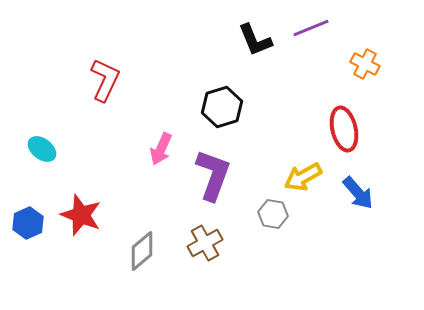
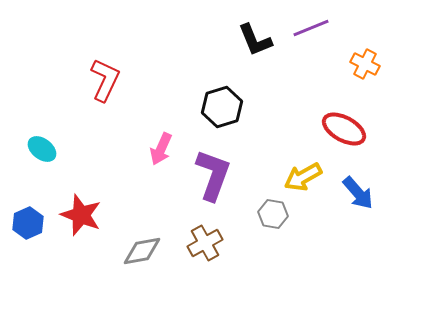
red ellipse: rotated 48 degrees counterclockwise
gray diamond: rotated 30 degrees clockwise
